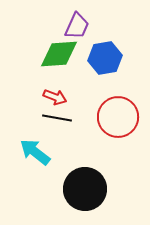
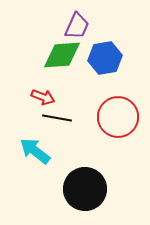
green diamond: moved 3 px right, 1 px down
red arrow: moved 12 px left
cyan arrow: moved 1 px up
